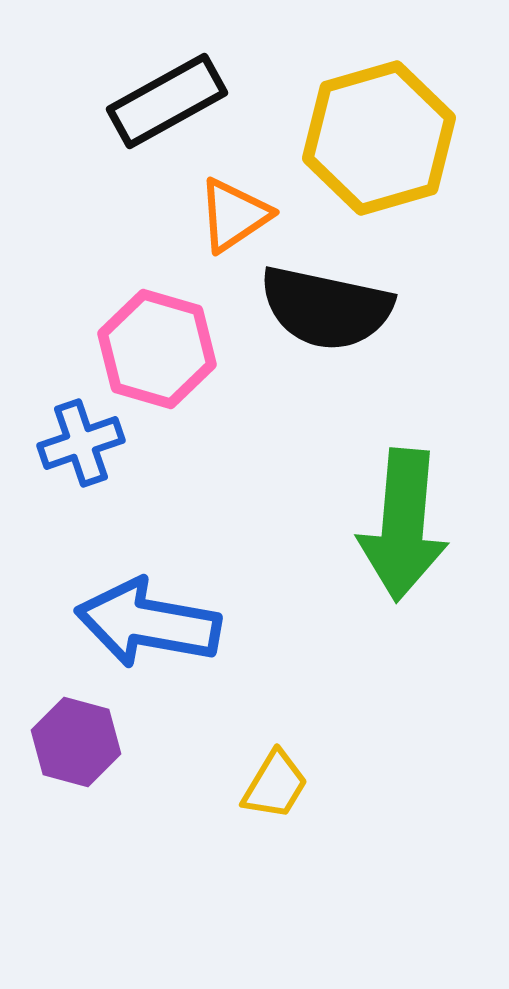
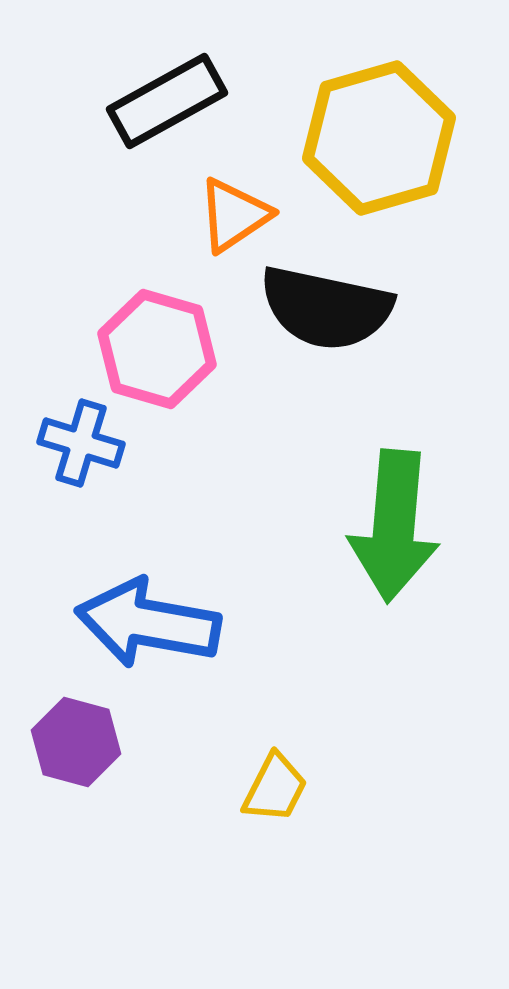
blue cross: rotated 36 degrees clockwise
green arrow: moved 9 px left, 1 px down
yellow trapezoid: moved 3 px down; rotated 4 degrees counterclockwise
